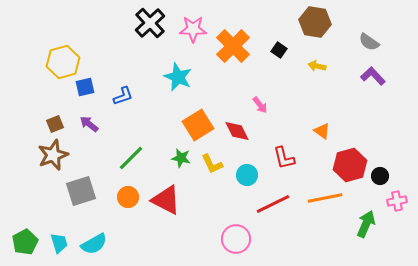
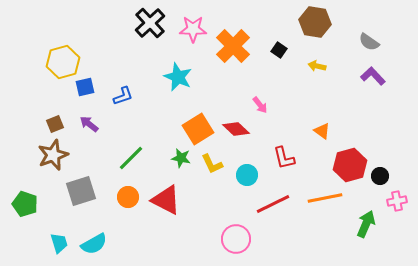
orange square: moved 4 px down
red diamond: moved 1 px left, 2 px up; rotated 20 degrees counterclockwise
green pentagon: moved 38 px up; rotated 25 degrees counterclockwise
